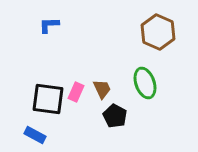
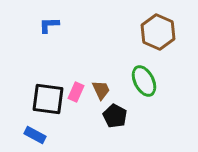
green ellipse: moved 1 px left, 2 px up; rotated 8 degrees counterclockwise
brown trapezoid: moved 1 px left, 1 px down
